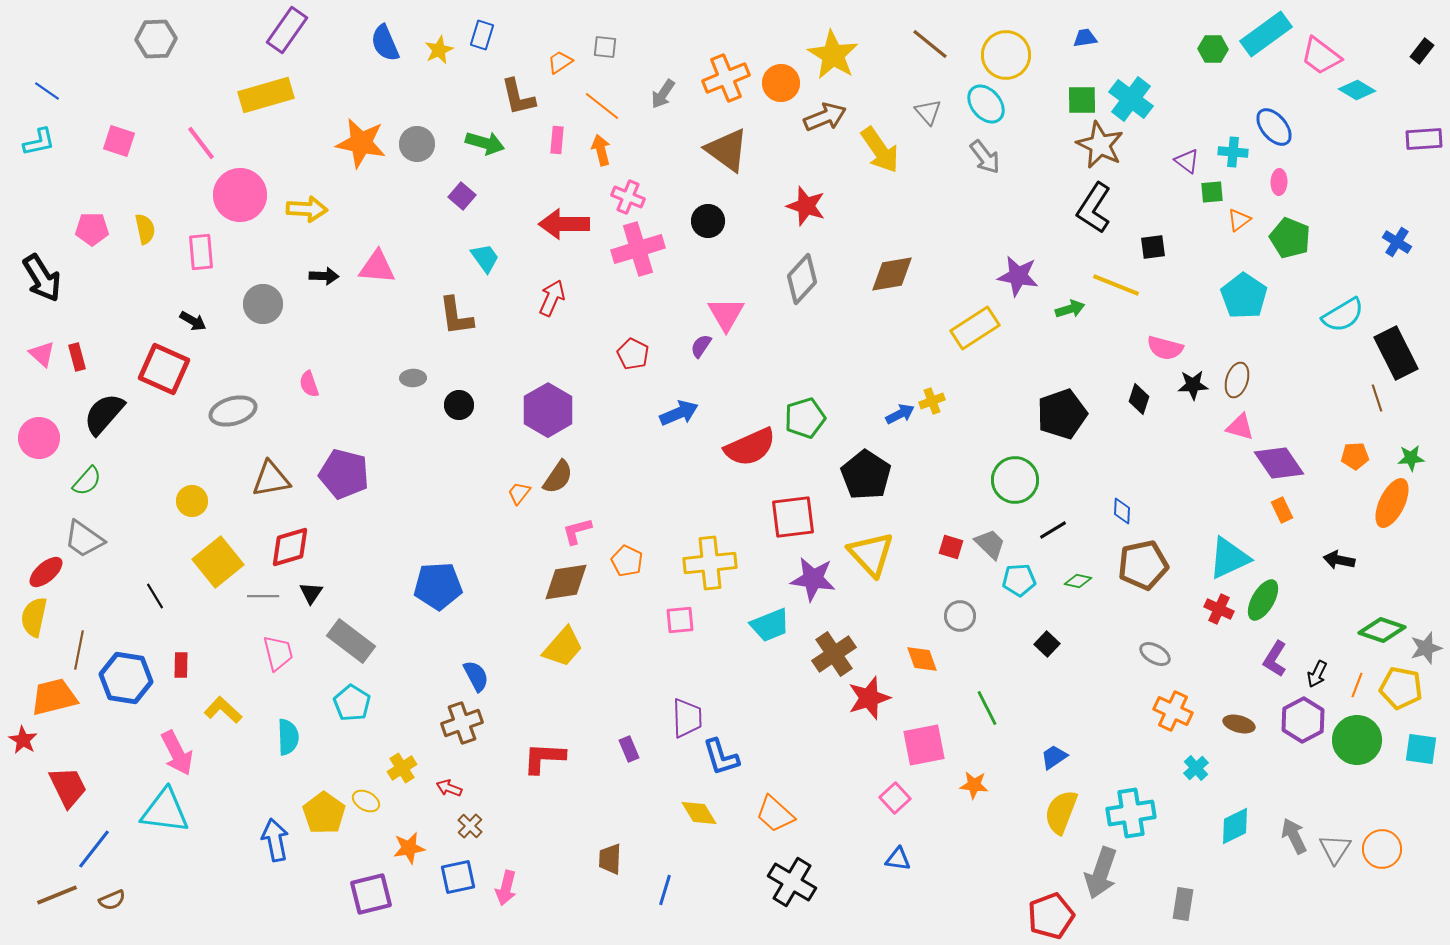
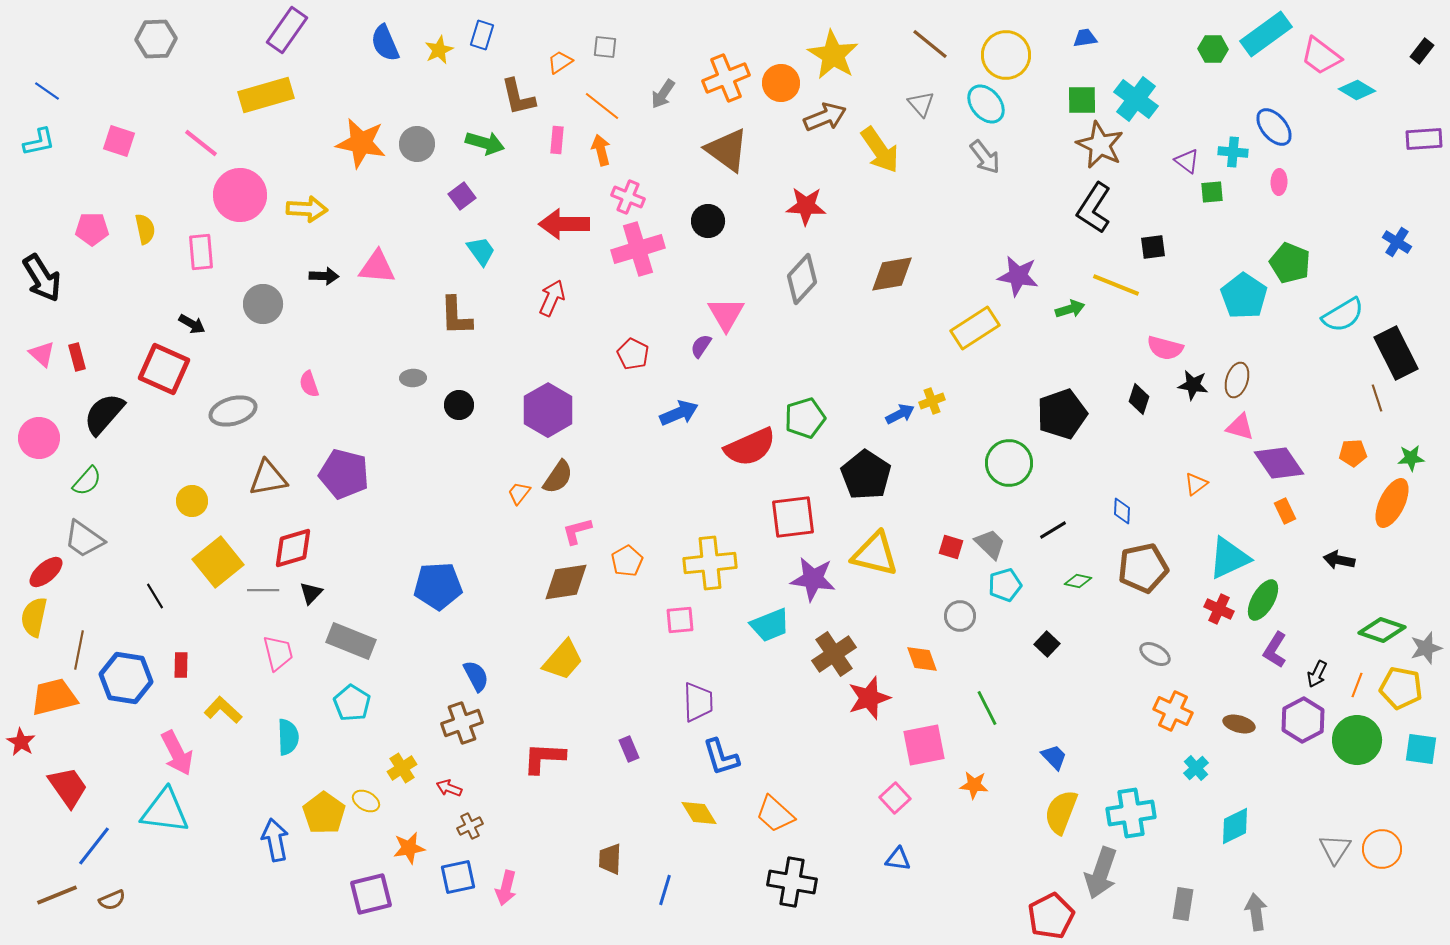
cyan cross at (1131, 99): moved 5 px right
gray triangle at (928, 112): moved 7 px left, 8 px up
pink line at (201, 143): rotated 15 degrees counterclockwise
purple square at (462, 196): rotated 12 degrees clockwise
red star at (806, 206): rotated 15 degrees counterclockwise
orange triangle at (1239, 220): moved 43 px left, 264 px down
green pentagon at (1290, 238): moved 25 px down
cyan trapezoid at (485, 258): moved 4 px left, 7 px up
brown L-shape at (456, 316): rotated 6 degrees clockwise
black arrow at (193, 321): moved 1 px left, 3 px down
black star at (1193, 385): rotated 12 degrees clockwise
orange pentagon at (1355, 456): moved 2 px left, 3 px up
brown triangle at (271, 479): moved 3 px left, 1 px up
green circle at (1015, 480): moved 6 px left, 17 px up
orange rectangle at (1282, 510): moved 3 px right, 1 px down
red diamond at (290, 547): moved 3 px right, 1 px down
yellow triangle at (871, 554): moved 4 px right; rotated 33 degrees counterclockwise
orange pentagon at (627, 561): rotated 16 degrees clockwise
brown pentagon at (1143, 565): moved 3 px down
cyan pentagon at (1019, 580): moved 14 px left, 5 px down; rotated 12 degrees counterclockwise
black triangle at (311, 593): rotated 10 degrees clockwise
gray line at (263, 596): moved 6 px up
gray rectangle at (351, 641): rotated 15 degrees counterclockwise
yellow trapezoid at (563, 647): moved 13 px down
purple L-shape at (1275, 659): moved 9 px up
purple trapezoid at (687, 718): moved 11 px right, 16 px up
red star at (23, 740): moved 2 px left, 2 px down
blue trapezoid at (1054, 757): rotated 80 degrees clockwise
red trapezoid at (68, 787): rotated 9 degrees counterclockwise
brown cross at (470, 826): rotated 20 degrees clockwise
gray arrow at (1294, 836): moved 38 px left, 76 px down; rotated 18 degrees clockwise
blue line at (94, 849): moved 3 px up
black cross at (792, 882): rotated 21 degrees counterclockwise
red pentagon at (1051, 916): rotated 6 degrees counterclockwise
